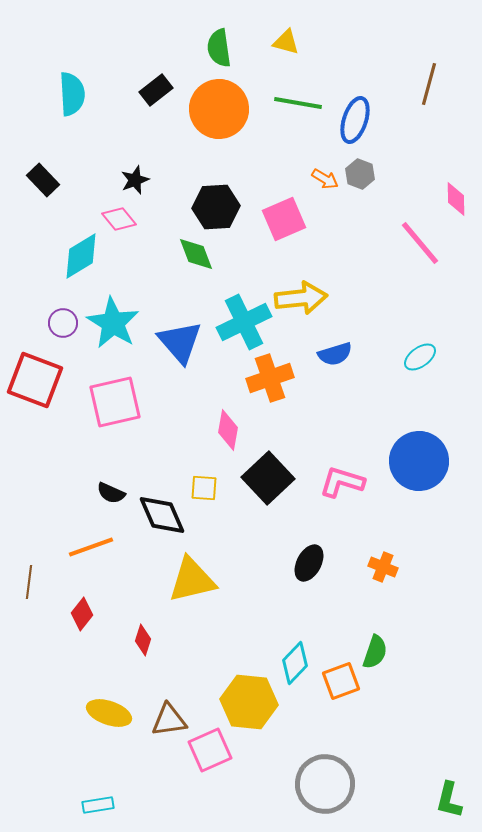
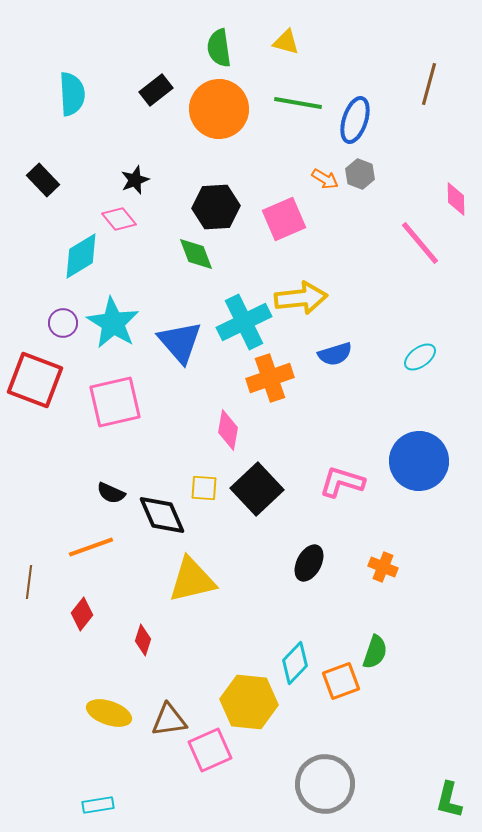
black square at (268, 478): moved 11 px left, 11 px down
